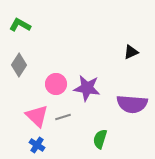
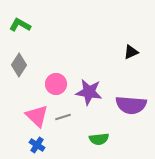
purple star: moved 2 px right, 4 px down
purple semicircle: moved 1 px left, 1 px down
green semicircle: moved 1 px left; rotated 114 degrees counterclockwise
